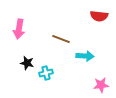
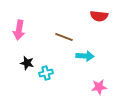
pink arrow: moved 1 px down
brown line: moved 3 px right, 2 px up
pink star: moved 2 px left, 2 px down
